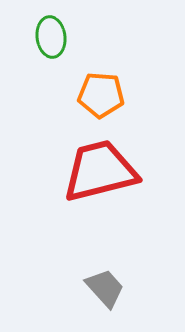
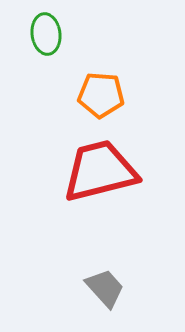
green ellipse: moved 5 px left, 3 px up
